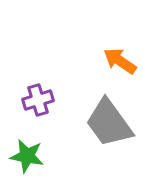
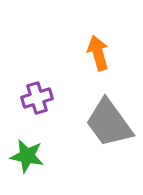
orange arrow: moved 22 px left, 8 px up; rotated 40 degrees clockwise
purple cross: moved 1 px left, 2 px up
